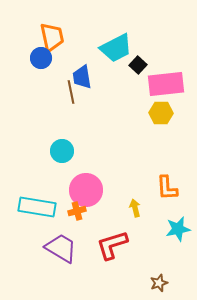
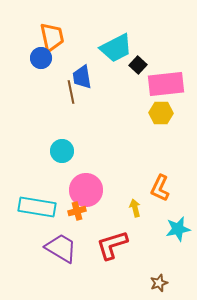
orange L-shape: moved 7 px left; rotated 28 degrees clockwise
